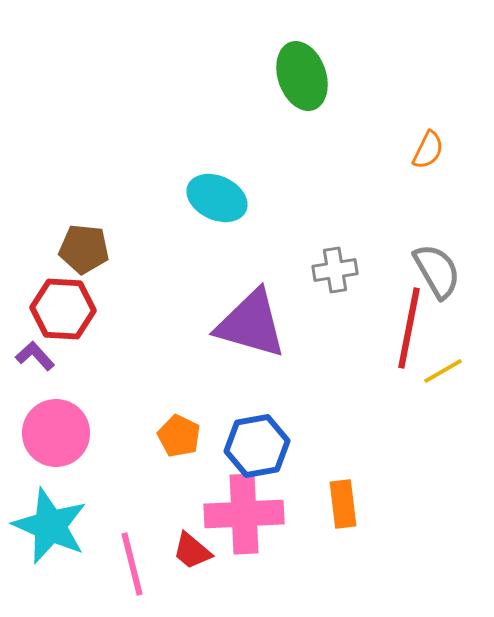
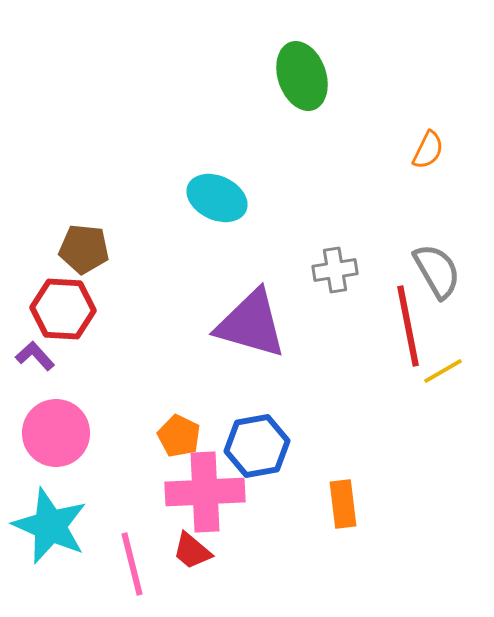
red line: moved 1 px left, 2 px up; rotated 22 degrees counterclockwise
pink cross: moved 39 px left, 22 px up
